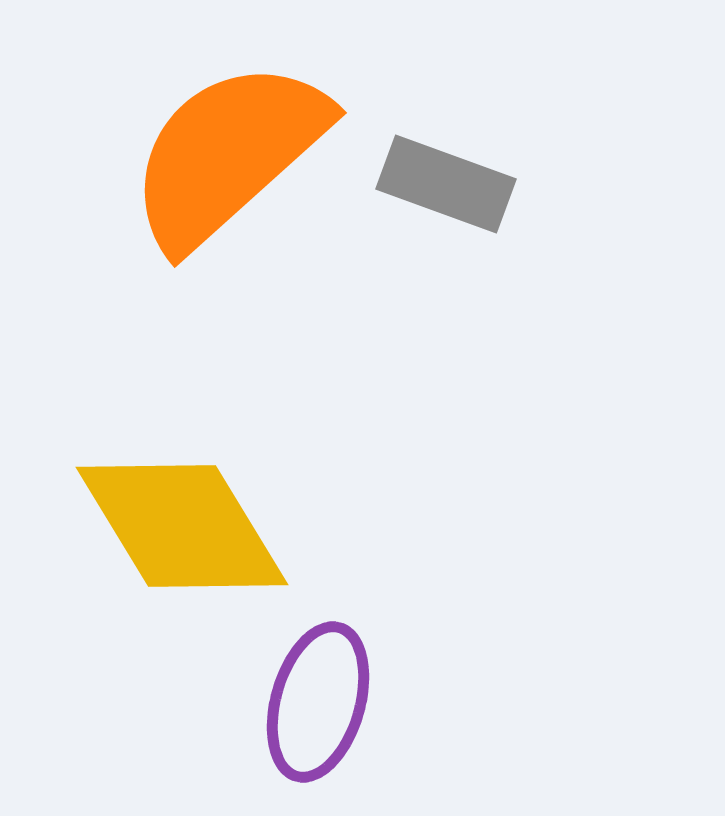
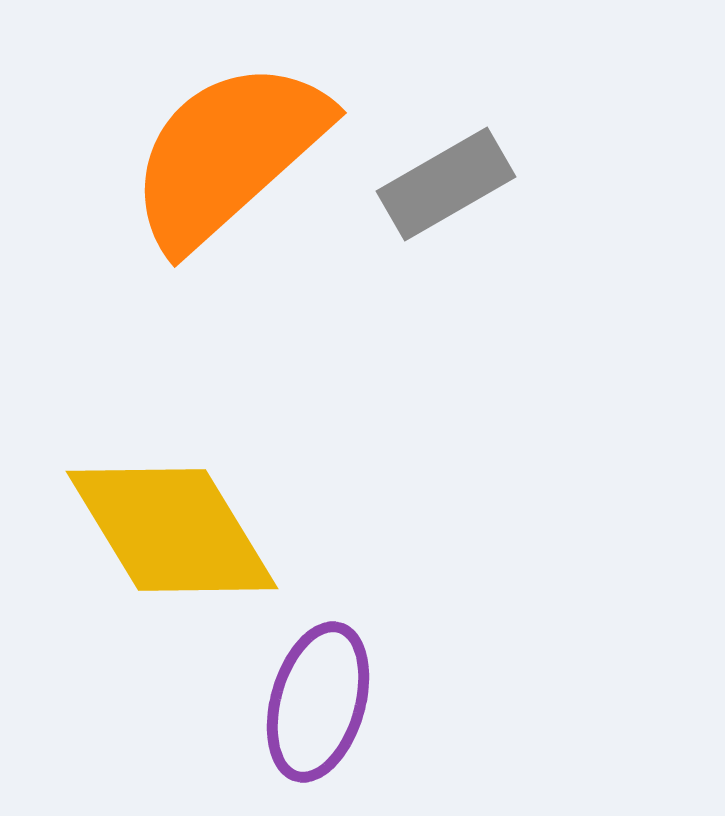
gray rectangle: rotated 50 degrees counterclockwise
yellow diamond: moved 10 px left, 4 px down
